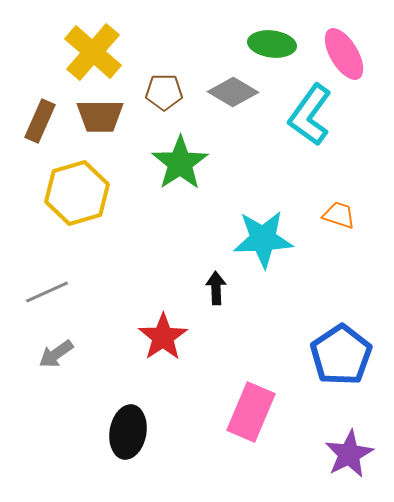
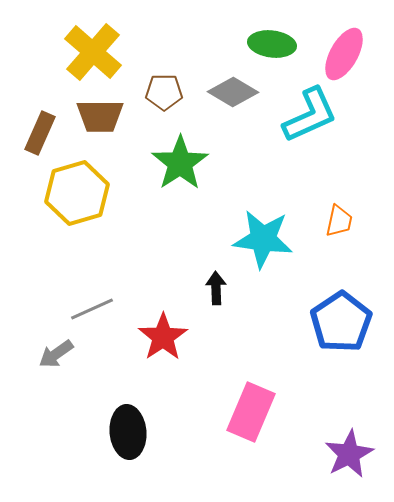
pink ellipse: rotated 60 degrees clockwise
cyan L-shape: rotated 150 degrees counterclockwise
brown rectangle: moved 12 px down
orange trapezoid: moved 6 px down; rotated 84 degrees clockwise
cyan star: rotated 10 degrees clockwise
gray line: moved 45 px right, 17 px down
blue pentagon: moved 33 px up
black ellipse: rotated 15 degrees counterclockwise
